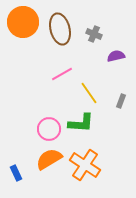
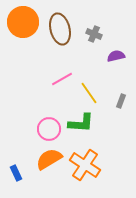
pink line: moved 5 px down
